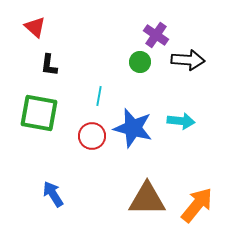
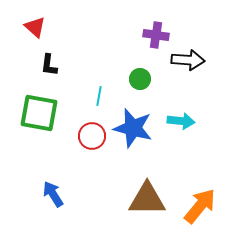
purple cross: rotated 25 degrees counterclockwise
green circle: moved 17 px down
orange arrow: moved 3 px right, 1 px down
